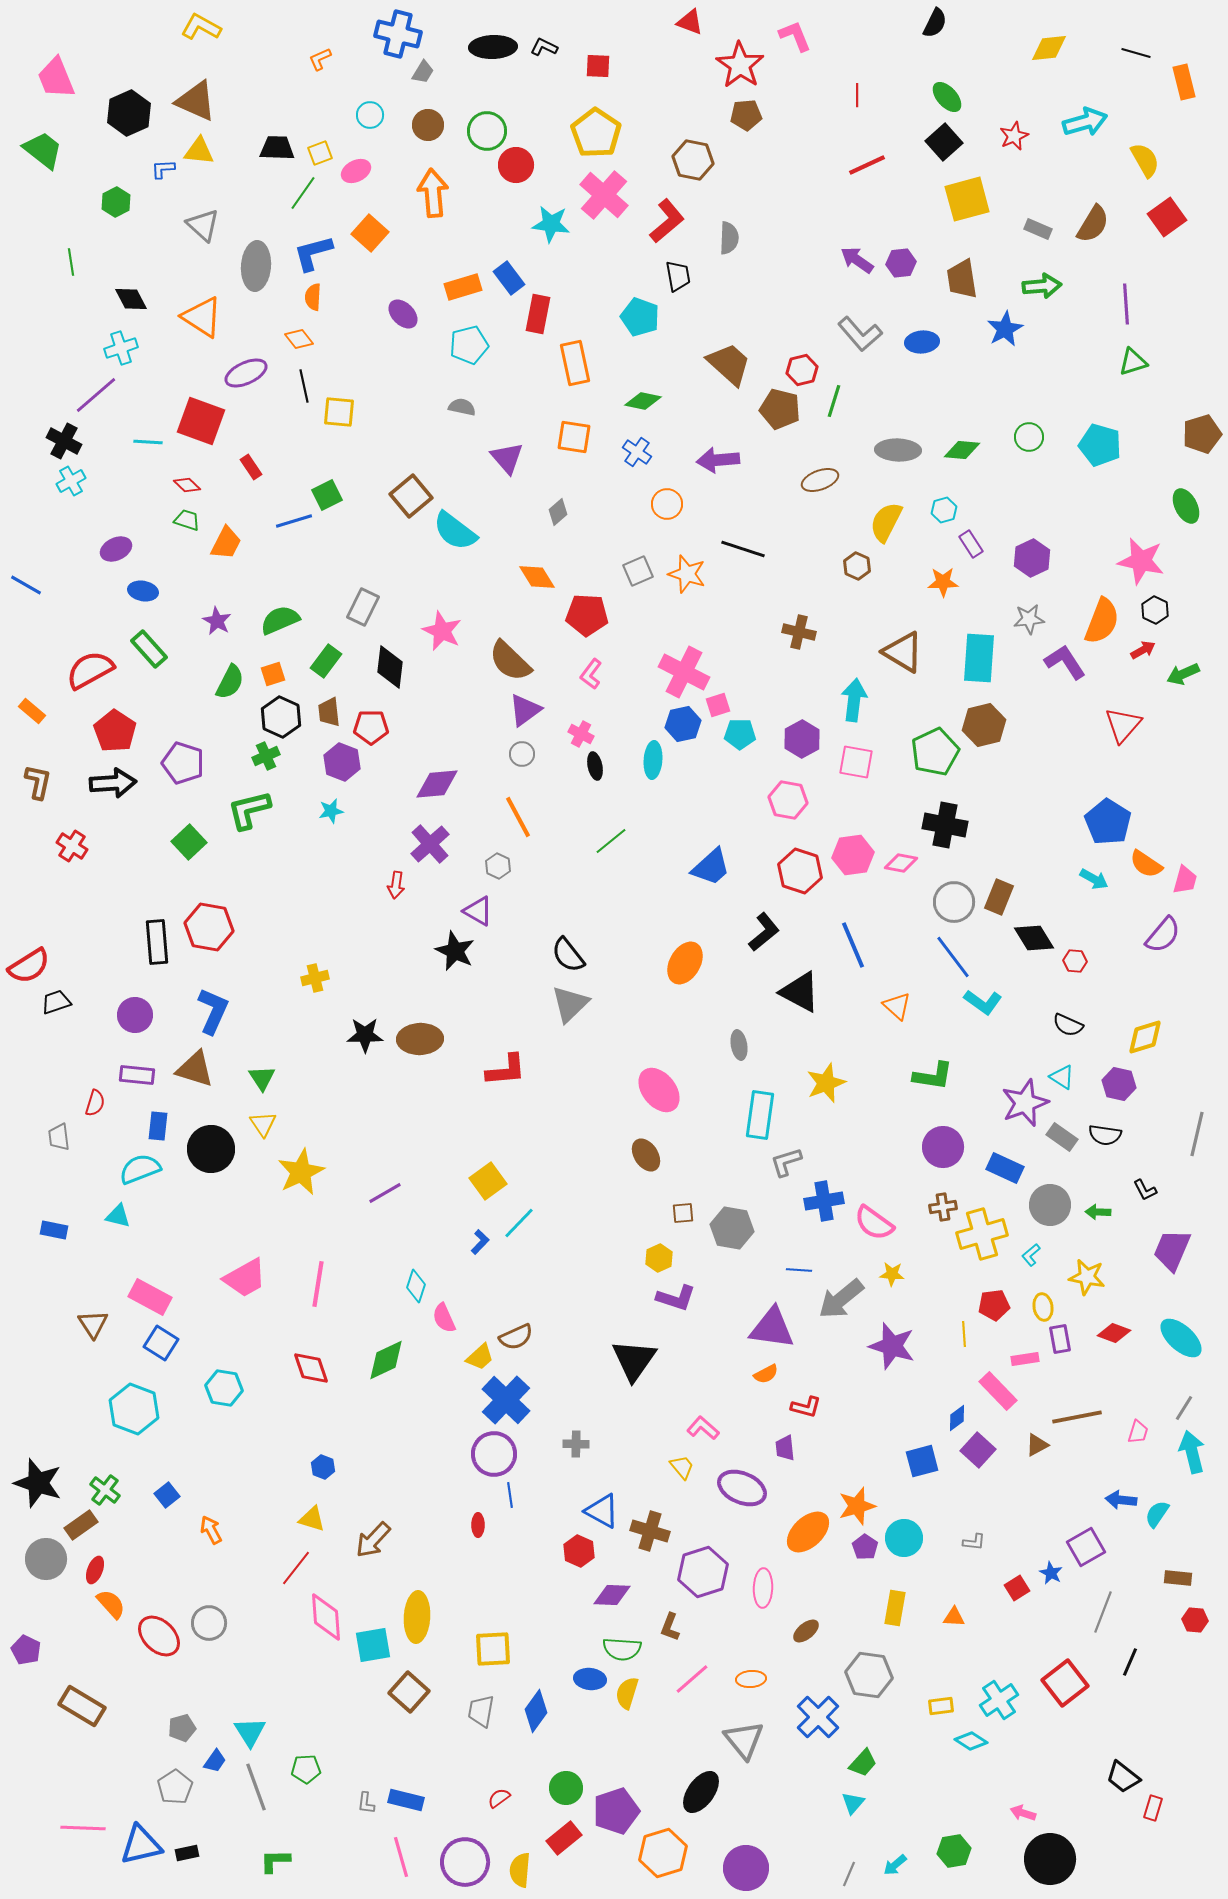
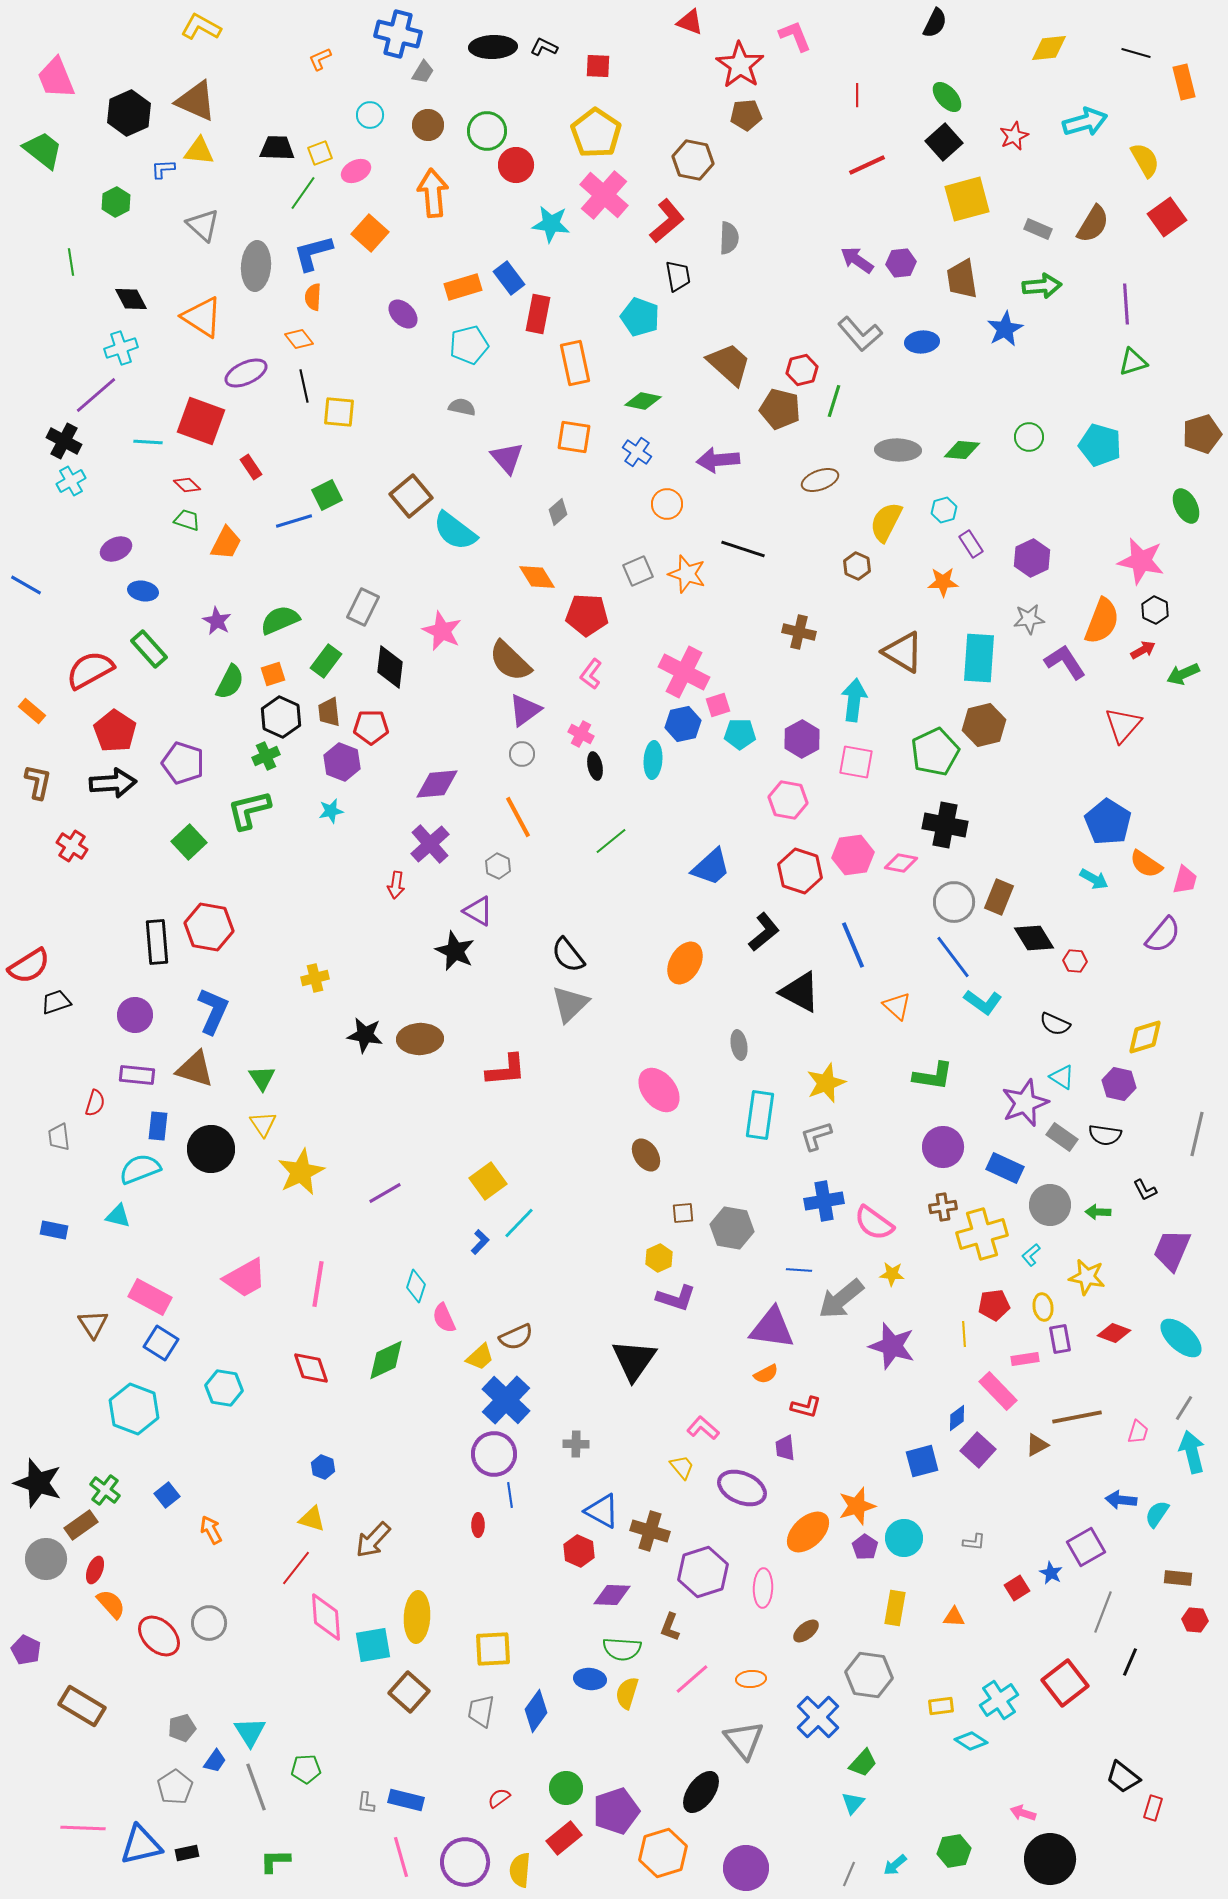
black semicircle at (1068, 1025): moved 13 px left, 1 px up
black star at (365, 1035): rotated 9 degrees clockwise
gray L-shape at (786, 1162): moved 30 px right, 26 px up
